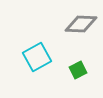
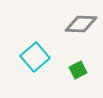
cyan square: moved 2 px left; rotated 12 degrees counterclockwise
